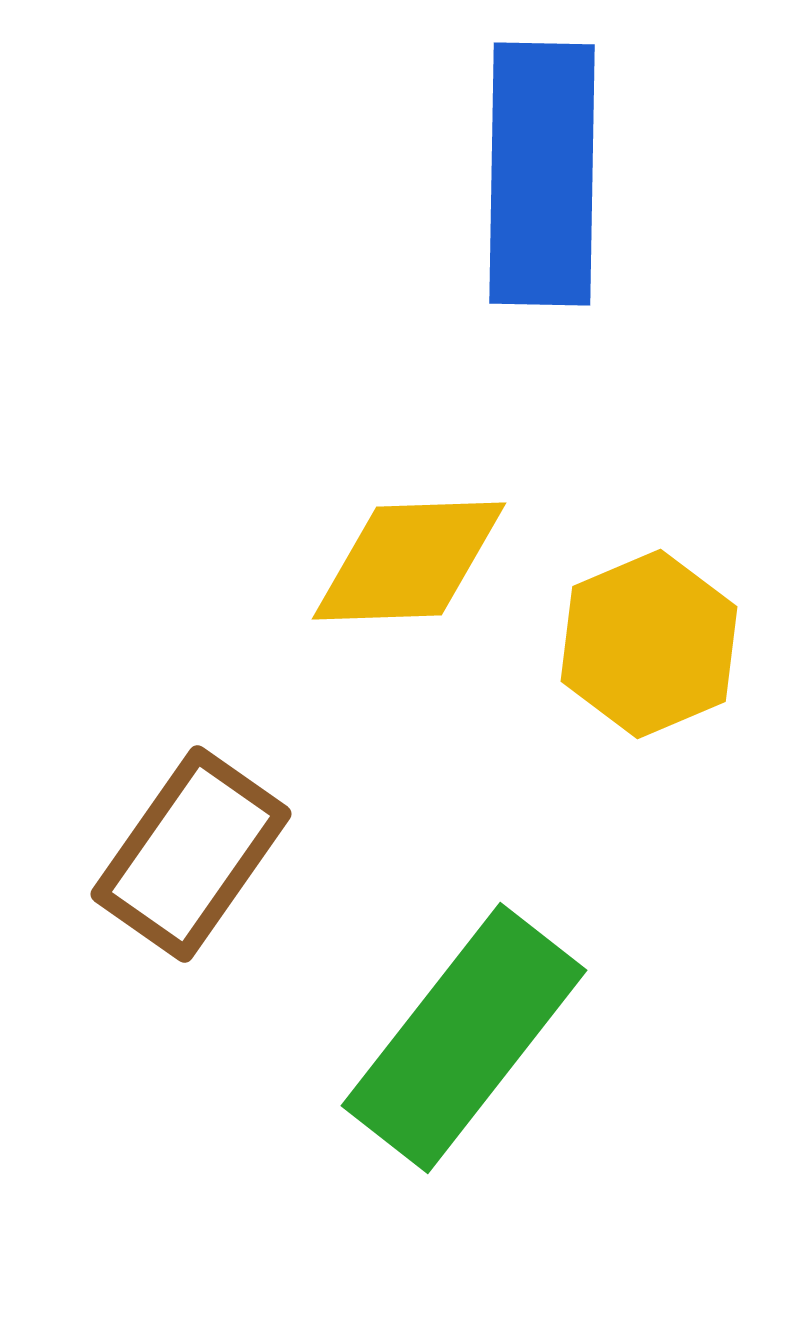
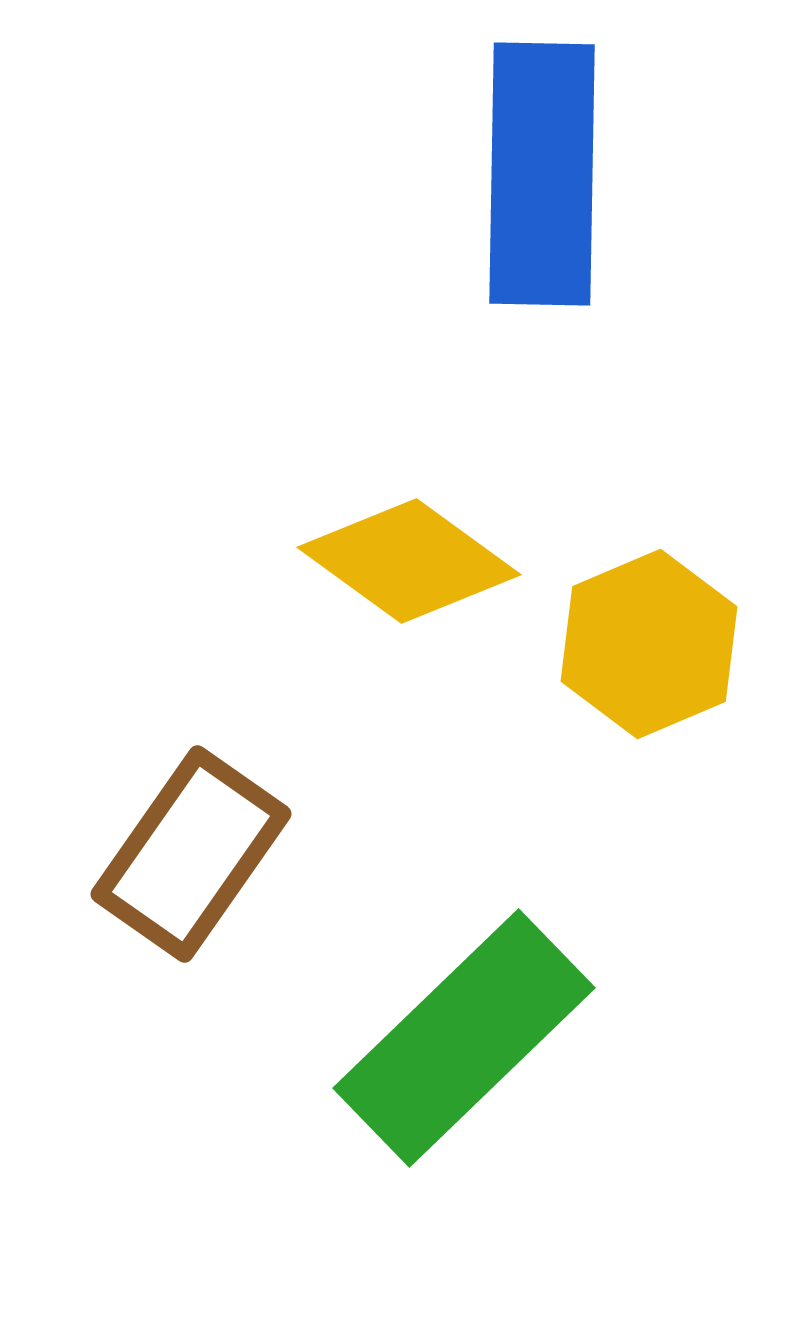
yellow diamond: rotated 38 degrees clockwise
green rectangle: rotated 8 degrees clockwise
